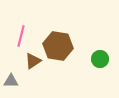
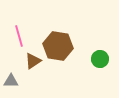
pink line: moved 2 px left; rotated 30 degrees counterclockwise
